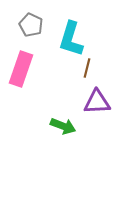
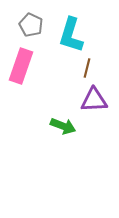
cyan L-shape: moved 4 px up
pink rectangle: moved 3 px up
purple triangle: moved 3 px left, 2 px up
